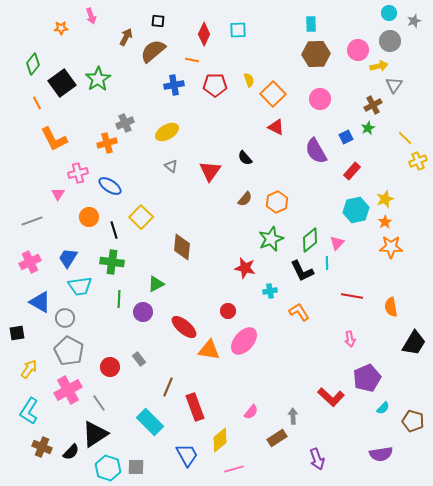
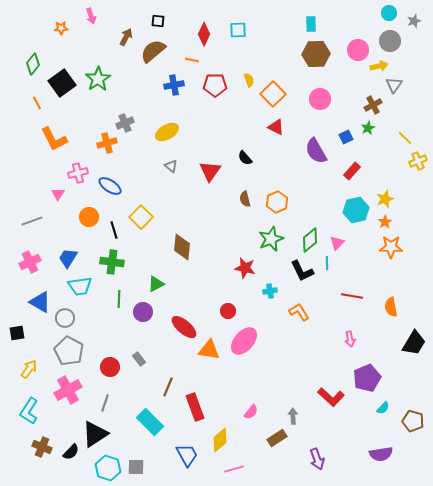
brown semicircle at (245, 199): rotated 126 degrees clockwise
gray line at (99, 403): moved 6 px right; rotated 54 degrees clockwise
